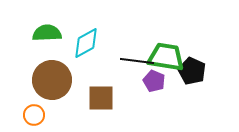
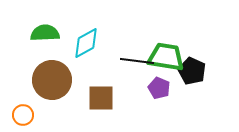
green semicircle: moved 2 px left
purple pentagon: moved 5 px right, 7 px down
orange circle: moved 11 px left
